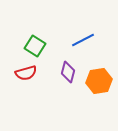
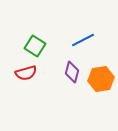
purple diamond: moved 4 px right
orange hexagon: moved 2 px right, 2 px up
